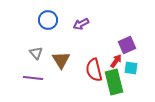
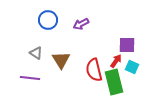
purple square: rotated 24 degrees clockwise
gray triangle: rotated 16 degrees counterclockwise
cyan square: moved 1 px right, 1 px up; rotated 16 degrees clockwise
purple line: moved 3 px left
